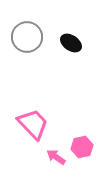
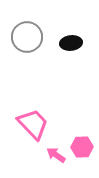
black ellipse: rotated 40 degrees counterclockwise
pink hexagon: rotated 10 degrees clockwise
pink arrow: moved 2 px up
